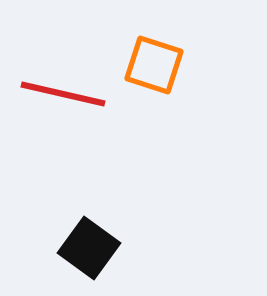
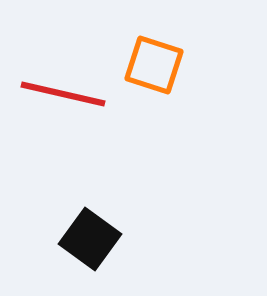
black square: moved 1 px right, 9 px up
